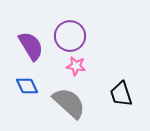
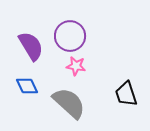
black trapezoid: moved 5 px right
